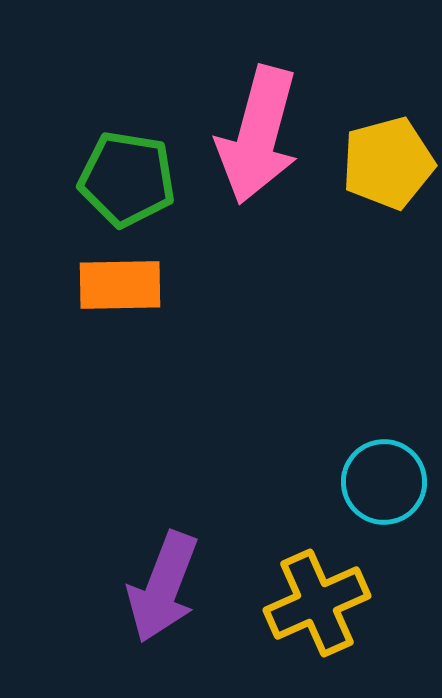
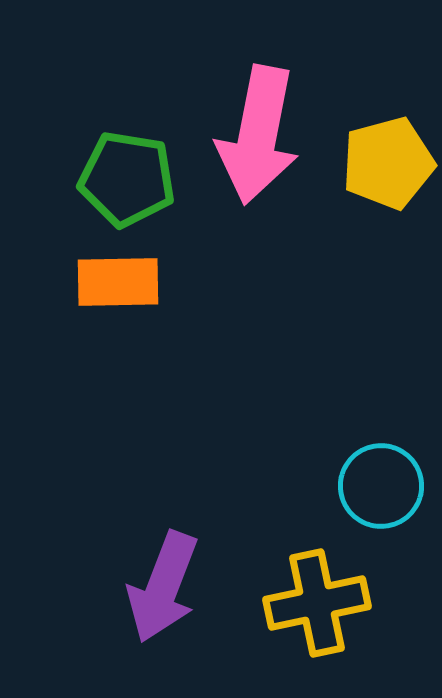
pink arrow: rotated 4 degrees counterclockwise
orange rectangle: moved 2 px left, 3 px up
cyan circle: moved 3 px left, 4 px down
yellow cross: rotated 12 degrees clockwise
